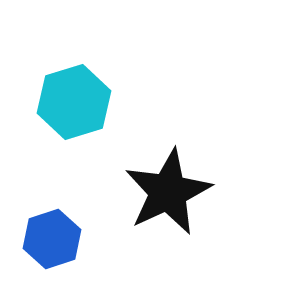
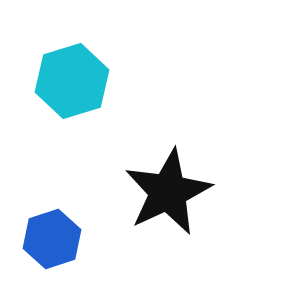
cyan hexagon: moved 2 px left, 21 px up
